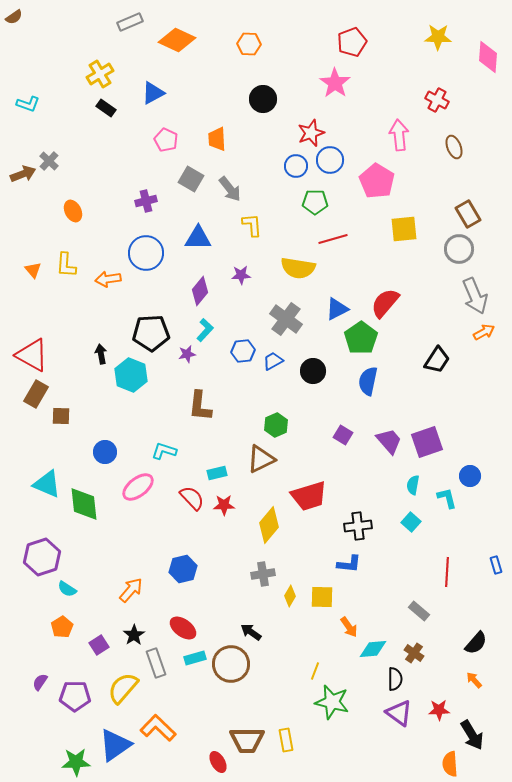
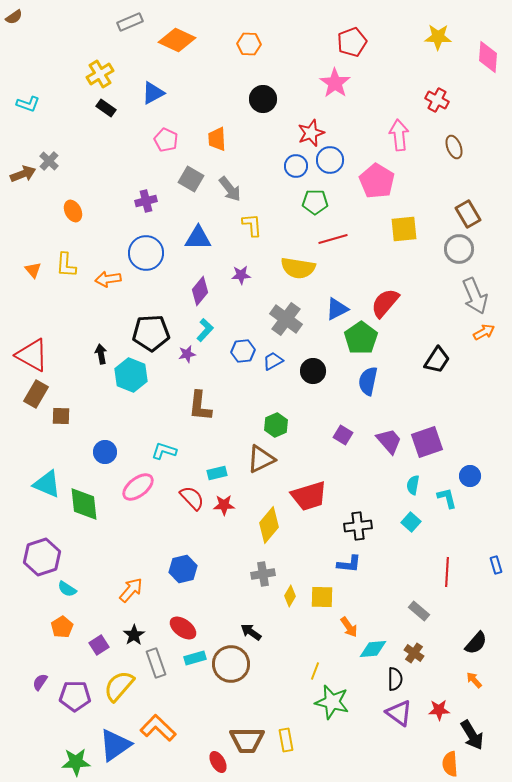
yellow semicircle at (123, 688): moved 4 px left, 2 px up
